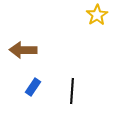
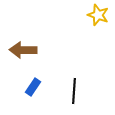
yellow star: moved 1 px right; rotated 20 degrees counterclockwise
black line: moved 2 px right
